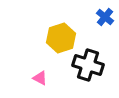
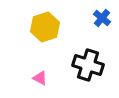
blue cross: moved 3 px left, 1 px down
yellow hexagon: moved 16 px left, 11 px up
